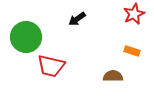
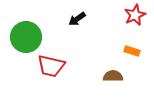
red star: moved 1 px right, 1 px down
